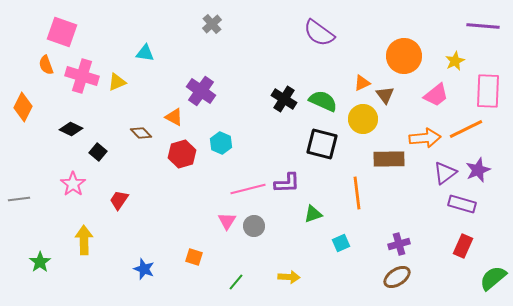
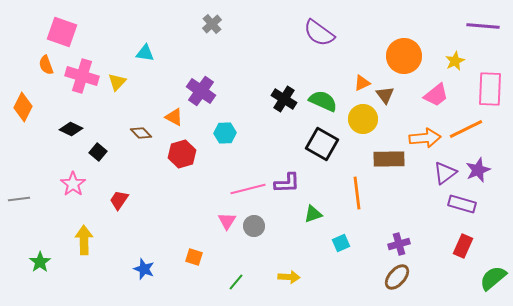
yellow triangle at (117, 82): rotated 24 degrees counterclockwise
pink rectangle at (488, 91): moved 2 px right, 2 px up
cyan hexagon at (221, 143): moved 4 px right, 10 px up; rotated 25 degrees counterclockwise
black square at (322, 144): rotated 16 degrees clockwise
brown ellipse at (397, 277): rotated 16 degrees counterclockwise
